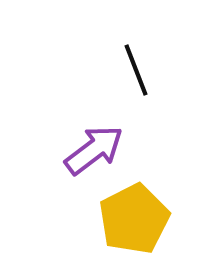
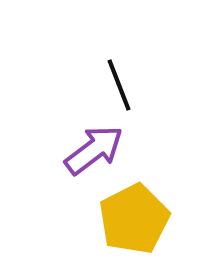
black line: moved 17 px left, 15 px down
